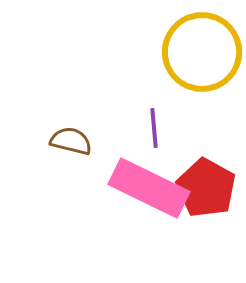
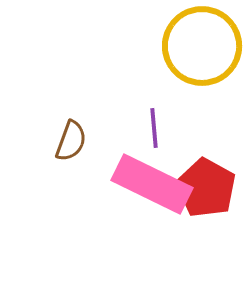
yellow circle: moved 6 px up
brown semicircle: rotated 96 degrees clockwise
pink rectangle: moved 3 px right, 4 px up
